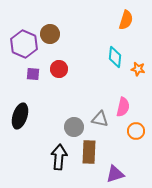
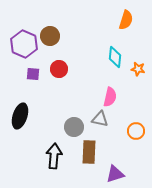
brown circle: moved 2 px down
pink semicircle: moved 13 px left, 10 px up
black arrow: moved 5 px left, 1 px up
